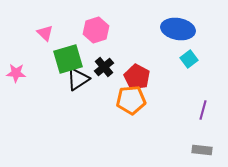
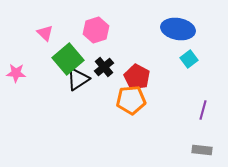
green square: rotated 24 degrees counterclockwise
